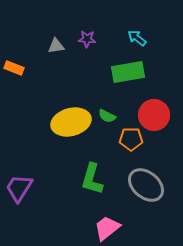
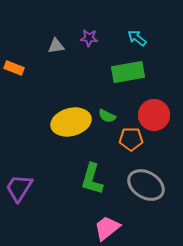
purple star: moved 2 px right, 1 px up
gray ellipse: rotated 9 degrees counterclockwise
